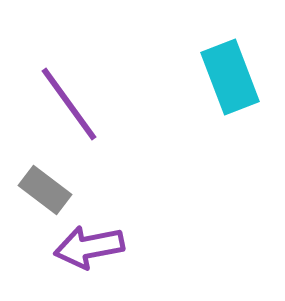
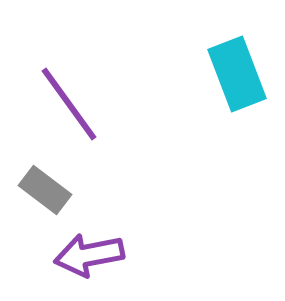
cyan rectangle: moved 7 px right, 3 px up
purple arrow: moved 8 px down
